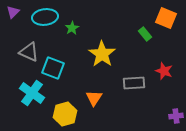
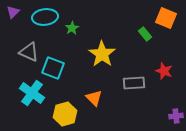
orange triangle: rotated 18 degrees counterclockwise
